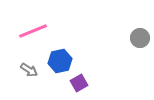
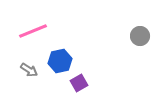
gray circle: moved 2 px up
